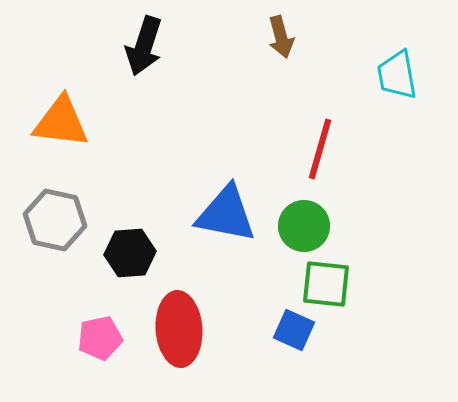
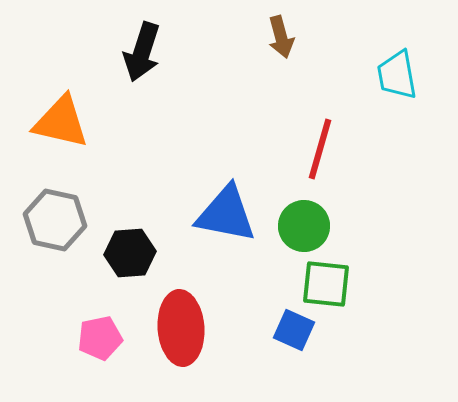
black arrow: moved 2 px left, 6 px down
orange triangle: rotated 6 degrees clockwise
red ellipse: moved 2 px right, 1 px up
